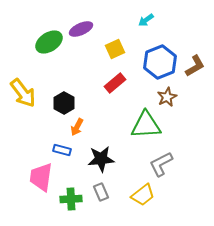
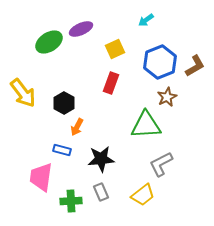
red rectangle: moved 4 px left; rotated 30 degrees counterclockwise
green cross: moved 2 px down
